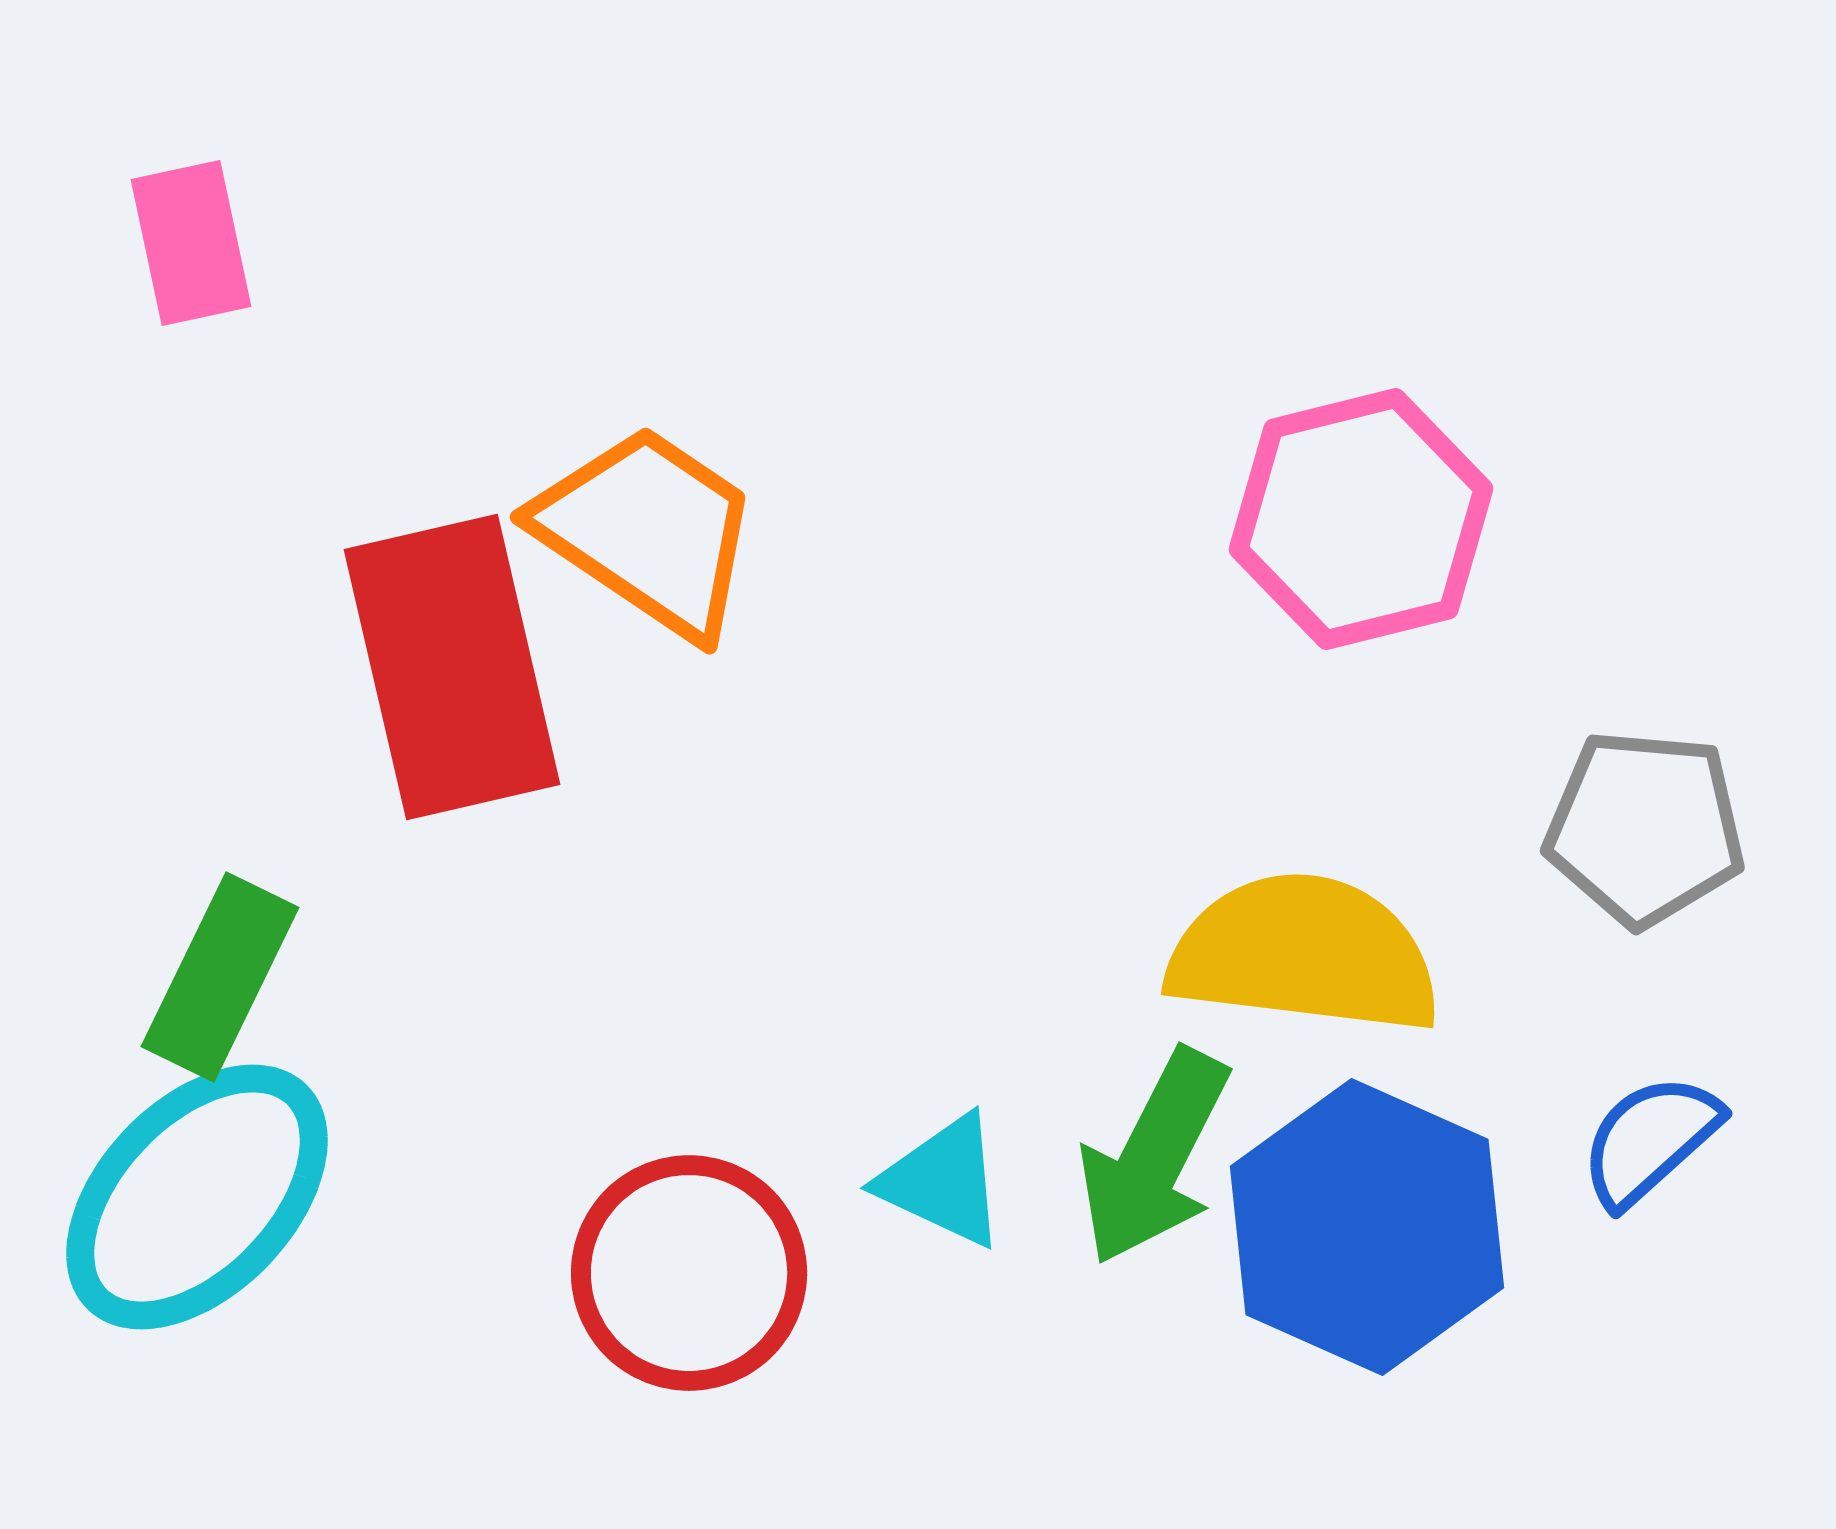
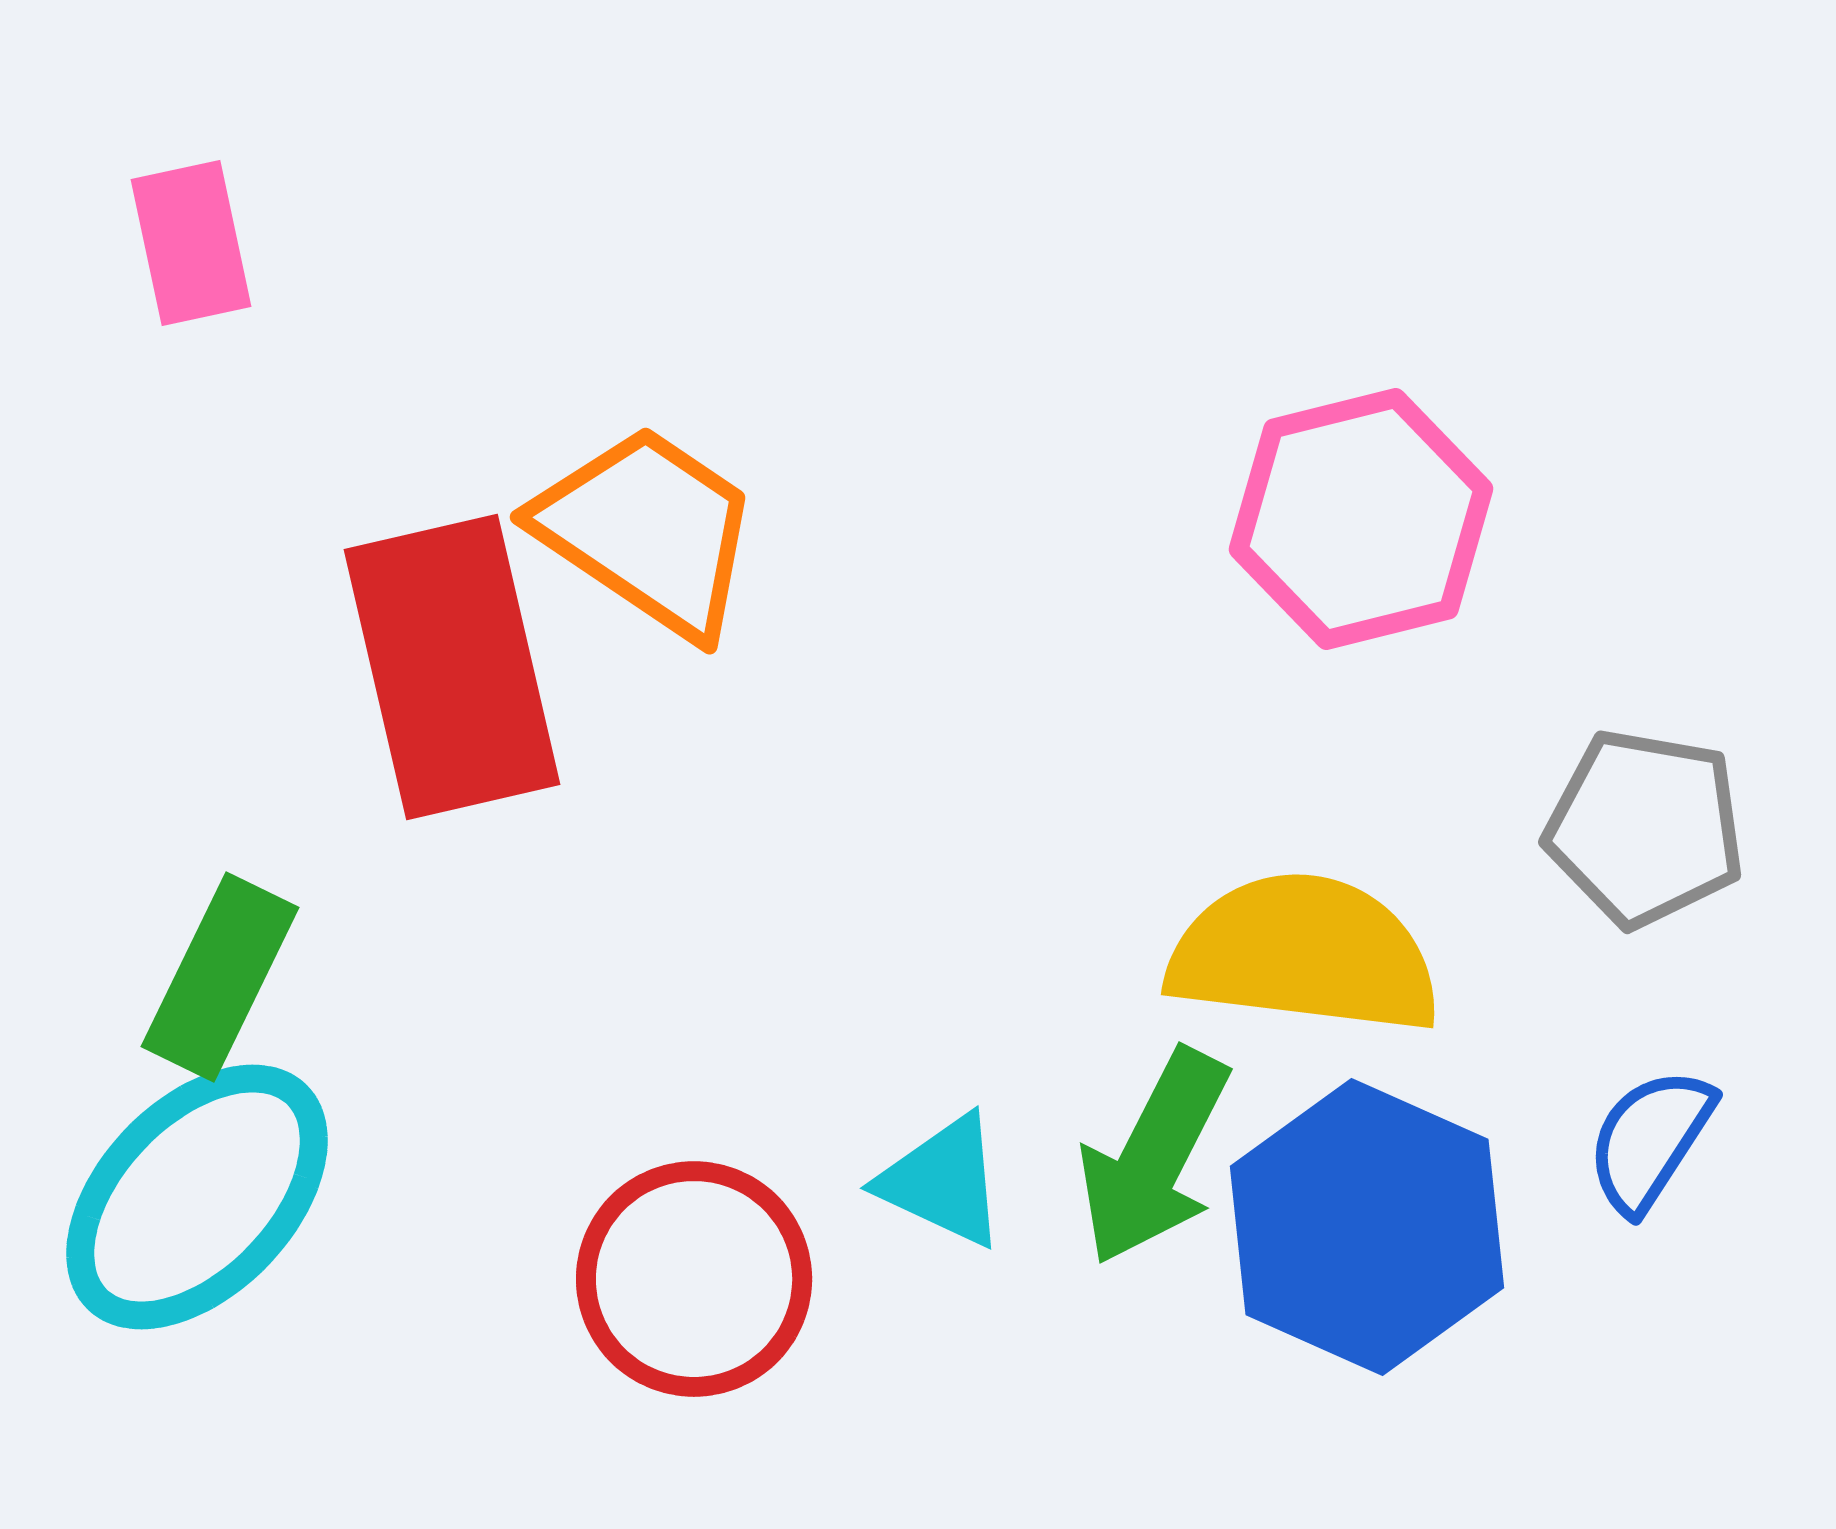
gray pentagon: rotated 5 degrees clockwise
blue semicircle: rotated 15 degrees counterclockwise
red circle: moved 5 px right, 6 px down
